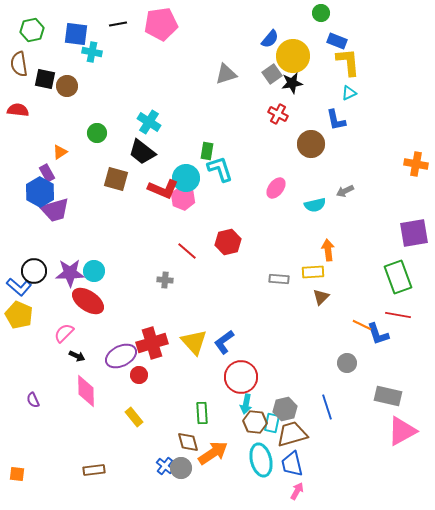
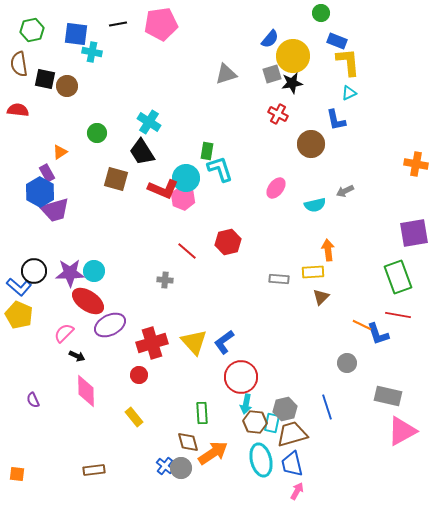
gray square at (272, 74): rotated 18 degrees clockwise
black trapezoid at (142, 152): rotated 20 degrees clockwise
purple ellipse at (121, 356): moved 11 px left, 31 px up
